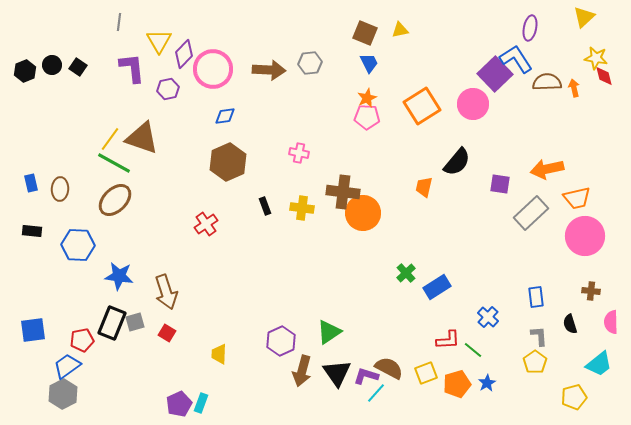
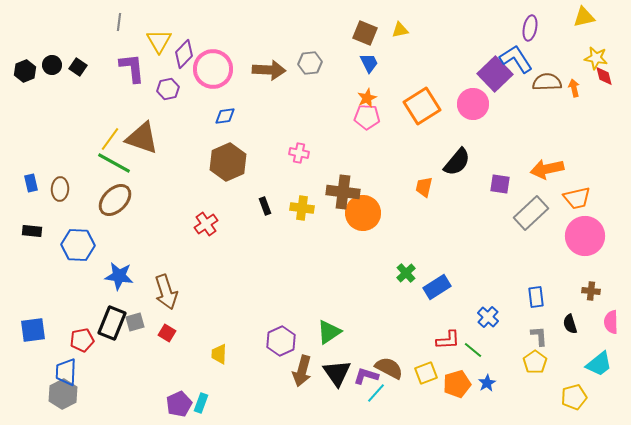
yellow triangle at (584, 17): rotated 30 degrees clockwise
blue trapezoid at (67, 366): moved 1 px left, 6 px down; rotated 52 degrees counterclockwise
